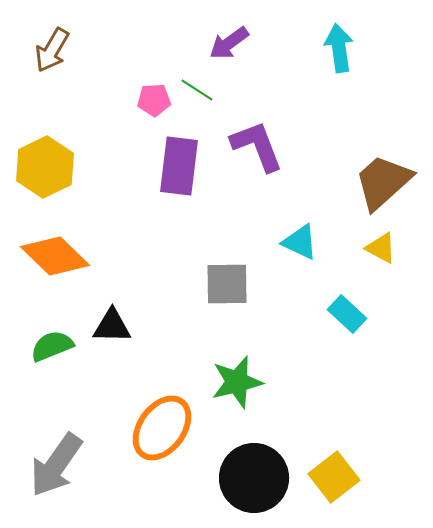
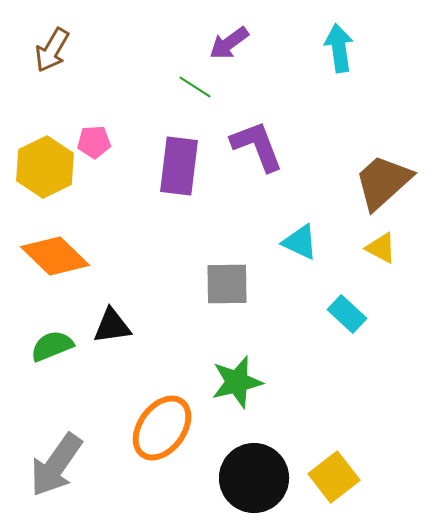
green line: moved 2 px left, 3 px up
pink pentagon: moved 60 px left, 42 px down
black triangle: rotated 9 degrees counterclockwise
